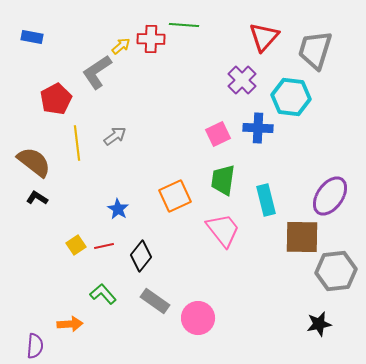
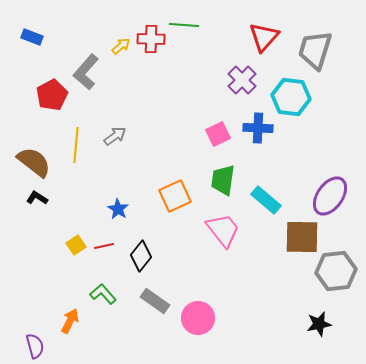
blue rectangle: rotated 10 degrees clockwise
gray L-shape: moved 11 px left; rotated 15 degrees counterclockwise
red pentagon: moved 4 px left, 4 px up
yellow line: moved 1 px left, 2 px down; rotated 12 degrees clockwise
cyan rectangle: rotated 36 degrees counterclockwise
orange arrow: moved 3 px up; rotated 60 degrees counterclockwise
purple semicircle: rotated 20 degrees counterclockwise
